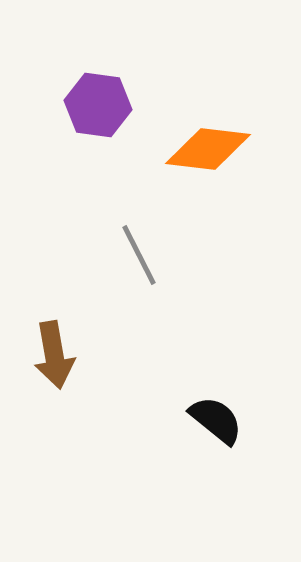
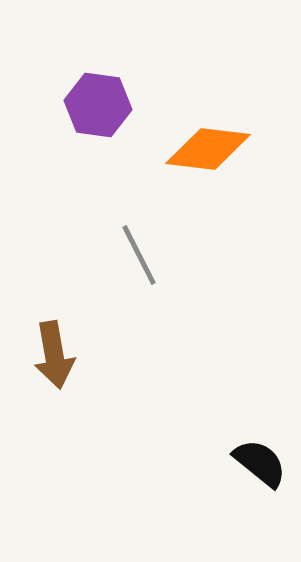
black semicircle: moved 44 px right, 43 px down
